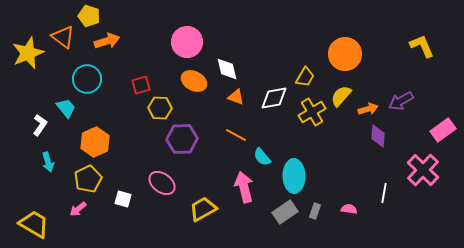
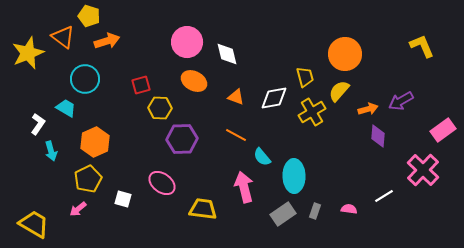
white diamond at (227, 69): moved 15 px up
yellow trapezoid at (305, 77): rotated 45 degrees counterclockwise
cyan circle at (87, 79): moved 2 px left
yellow semicircle at (341, 96): moved 2 px left, 5 px up
cyan trapezoid at (66, 108): rotated 20 degrees counterclockwise
white L-shape at (40, 125): moved 2 px left, 1 px up
cyan arrow at (48, 162): moved 3 px right, 11 px up
white line at (384, 193): moved 3 px down; rotated 48 degrees clockwise
yellow trapezoid at (203, 209): rotated 36 degrees clockwise
gray rectangle at (285, 212): moved 2 px left, 2 px down
